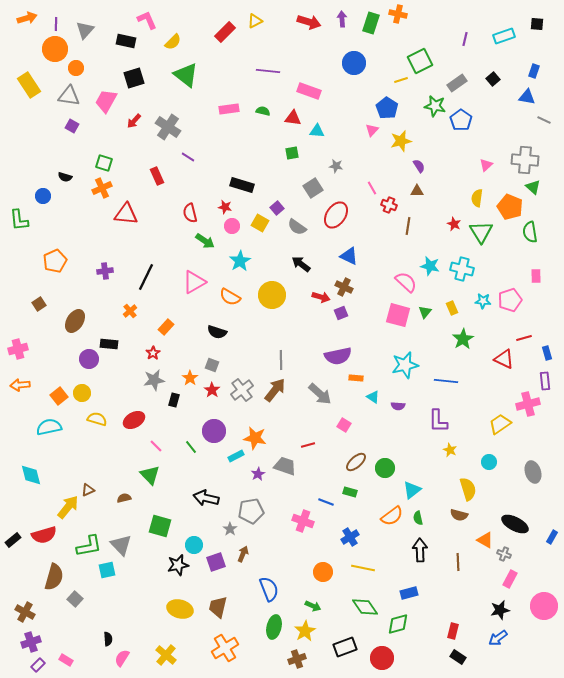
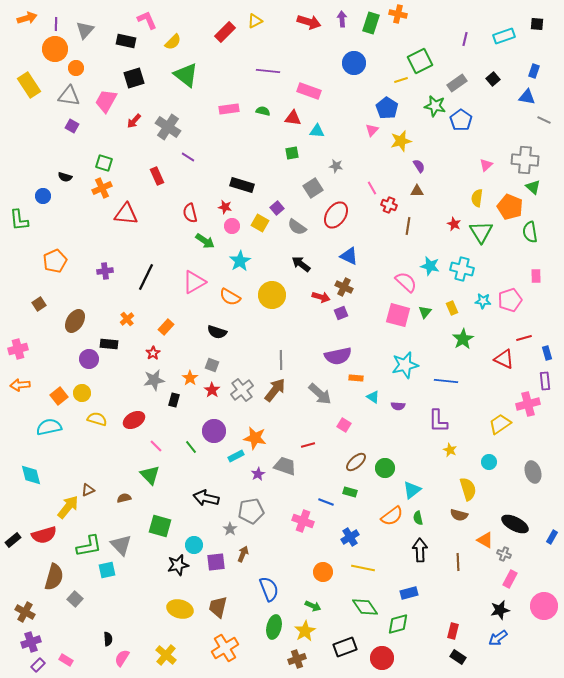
orange cross at (130, 311): moved 3 px left, 8 px down
purple square at (216, 562): rotated 12 degrees clockwise
